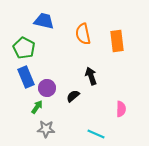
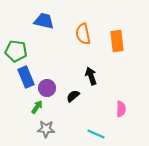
green pentagon: moved 8 px left, 3 px down; rotated 20 degrees counterclockwise
